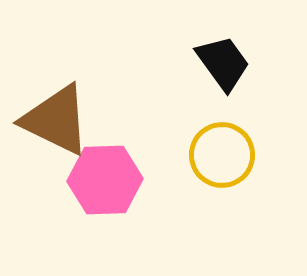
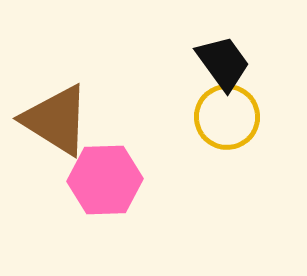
brown triangle: rotated 6 degrees clockwise
yellow circle: moved 5 px right, 38 px up
